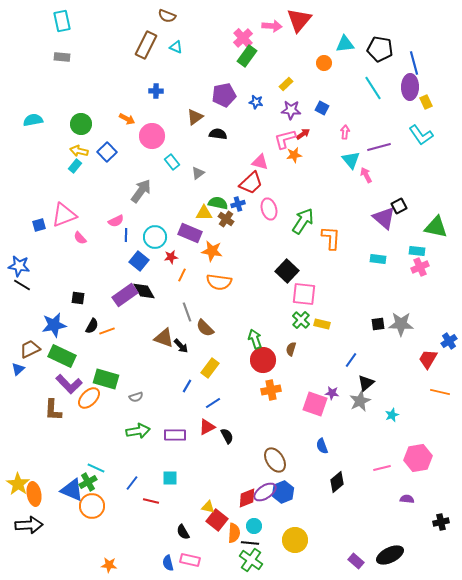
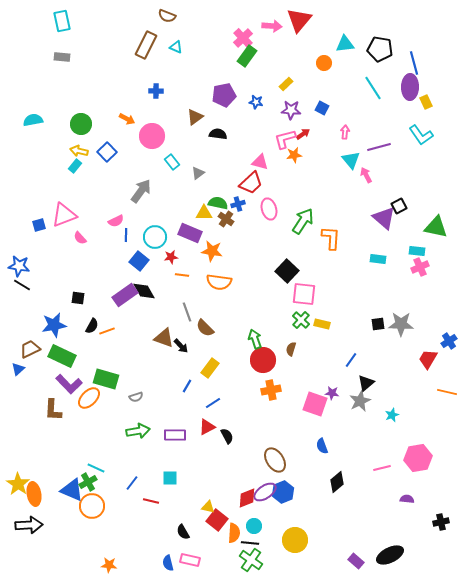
orange line at (182, 275): rotated 72 degrees clockwise
orange line at (440, 392): moved 7 px right
